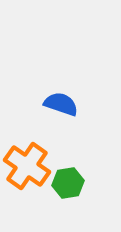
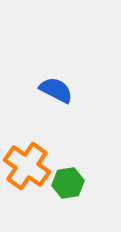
blue semicircle: moved 5 px left, 14 px up; rotated 8 degrees clockwise
